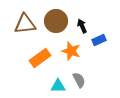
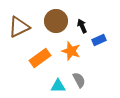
brown triangle: moved 6 px left, 3 px down; rotated 20 degrees counterclockwise
